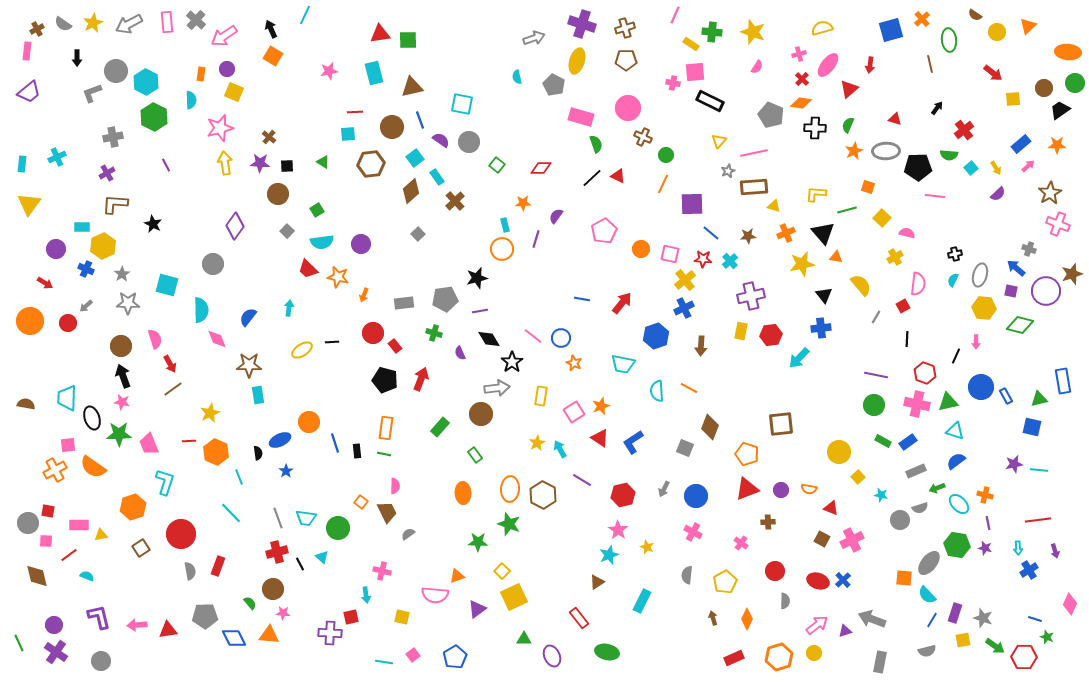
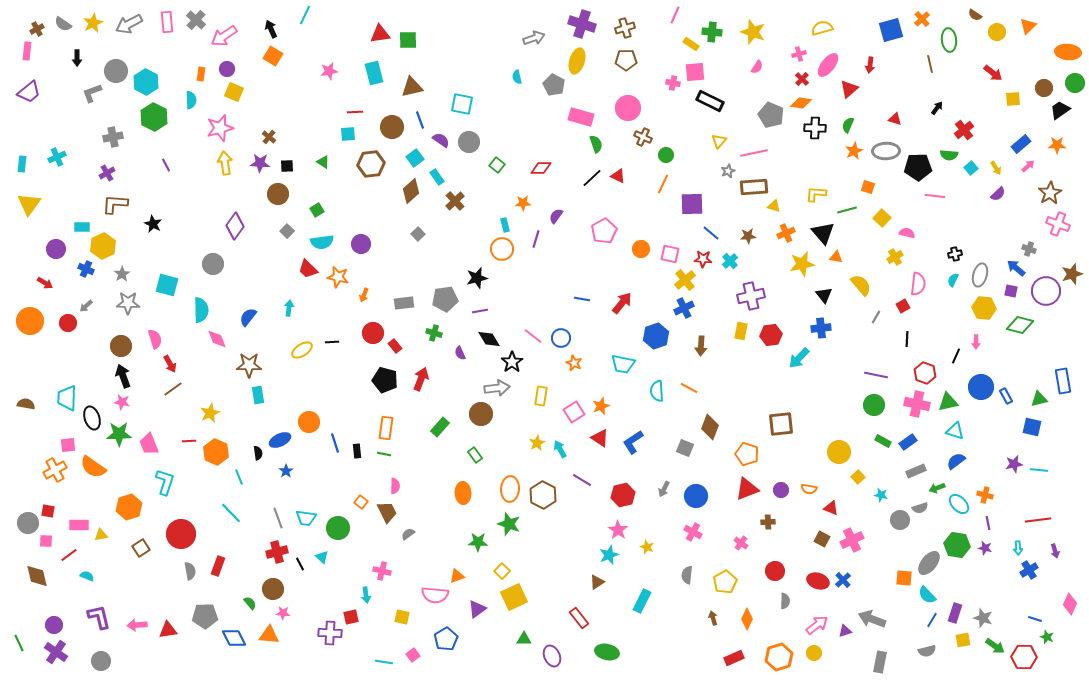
orange hexagon at (133, 507): moved 4 px left
blue pentagon at (455, 657): moved 9 px left, 18 px up
